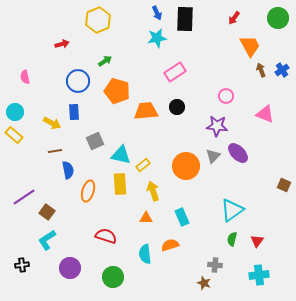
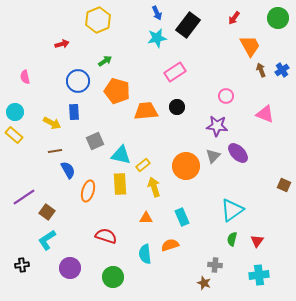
black rectangle at (185, 19): moved 3 px right, 6 px down; rotated 35 degrees clockwise
blue semicircle at (68, 170): rotated 18 degrees counterclockwise
yellow arrow at (153, 191): moved 1 px right, 4 px up
